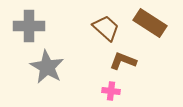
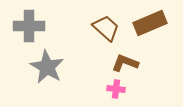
brown rectangle: rotated 56 degrees counterclockwise
brown L-shape: moved 2 px right, 2 px down
pink cross: moved 5 px right, 2 px up
